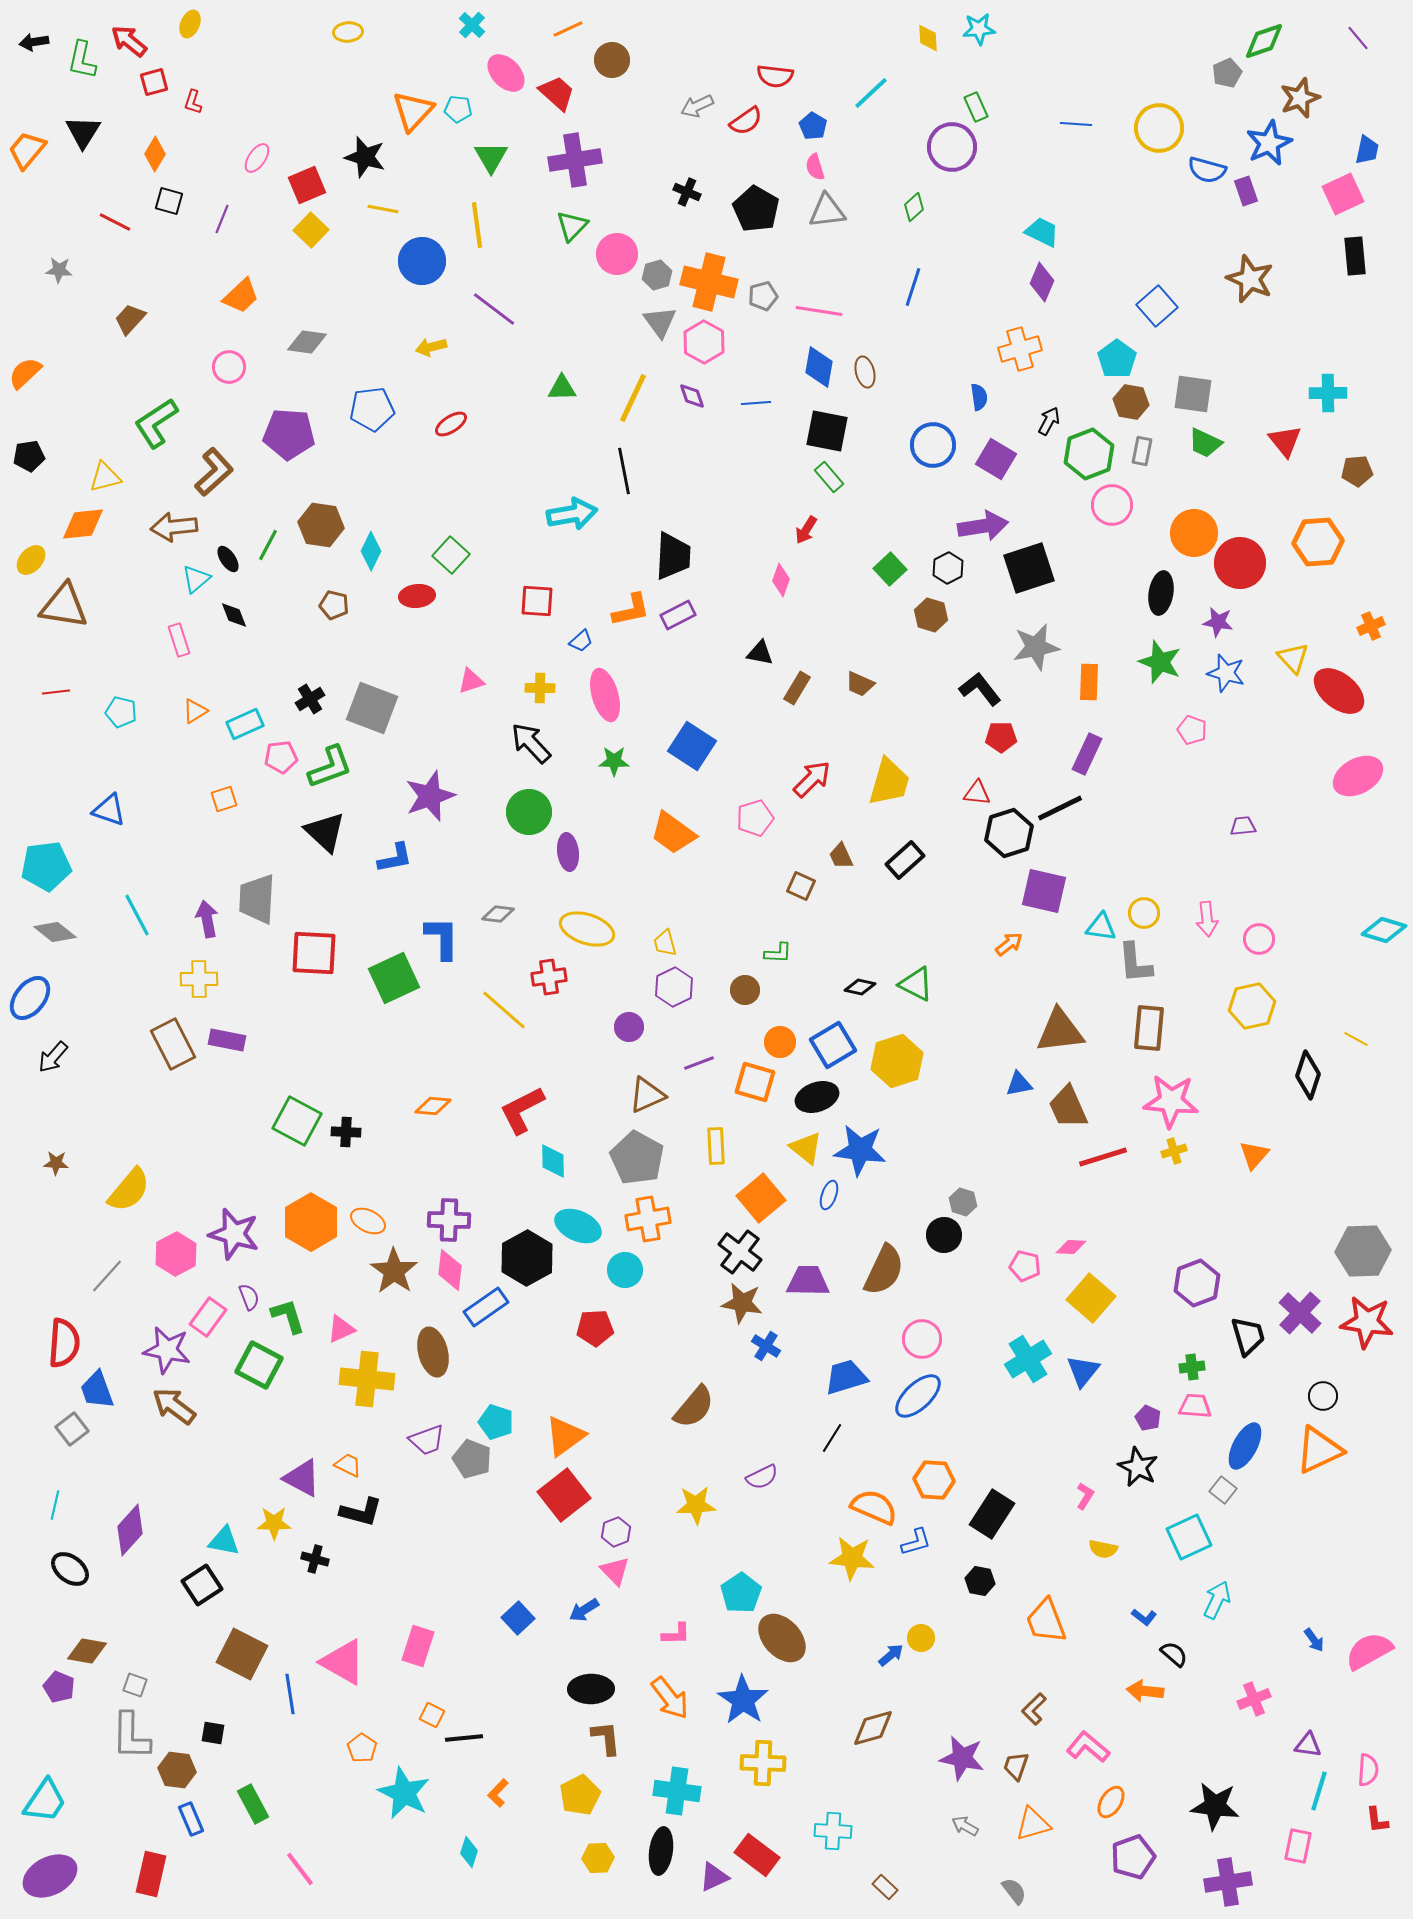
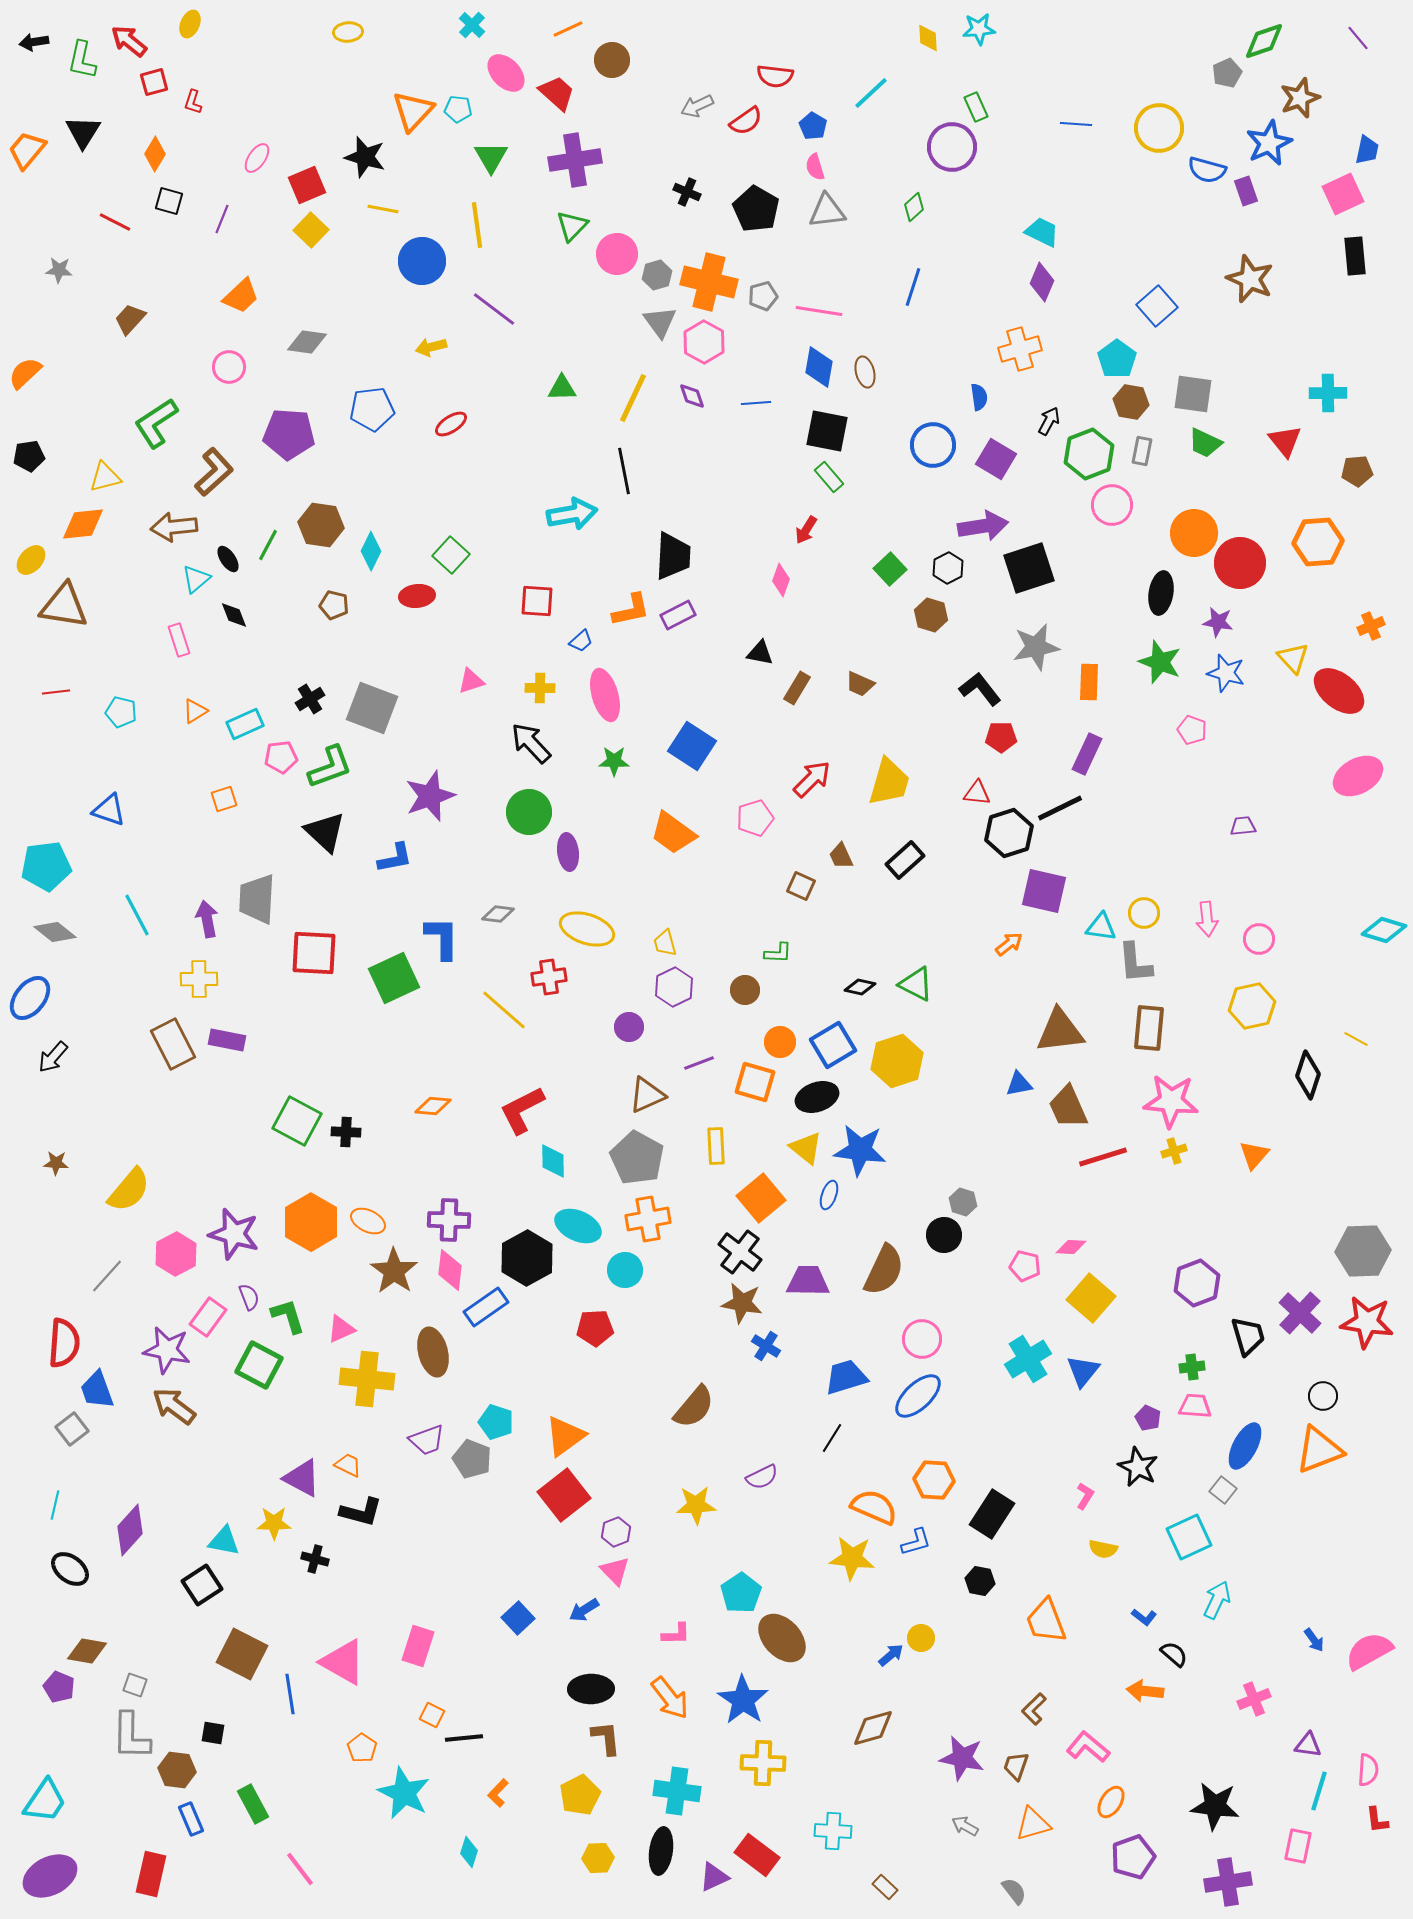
orange triangle at (1319, 1450): rotated 4 degrees clockwise
